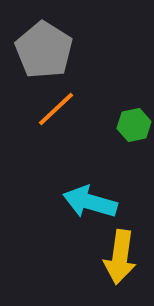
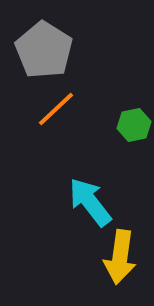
cyan arrow: rotated 36 degrees clockwise
